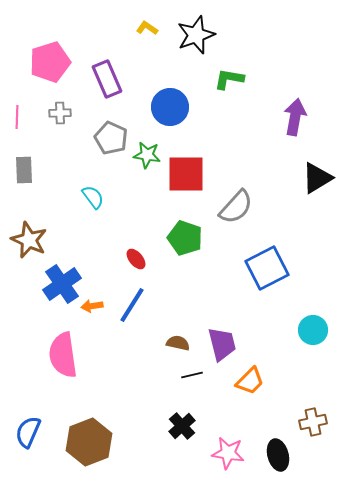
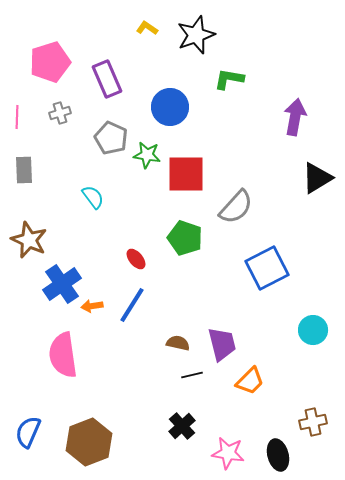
gray cross: rotated 15 degrees counterclockwise
